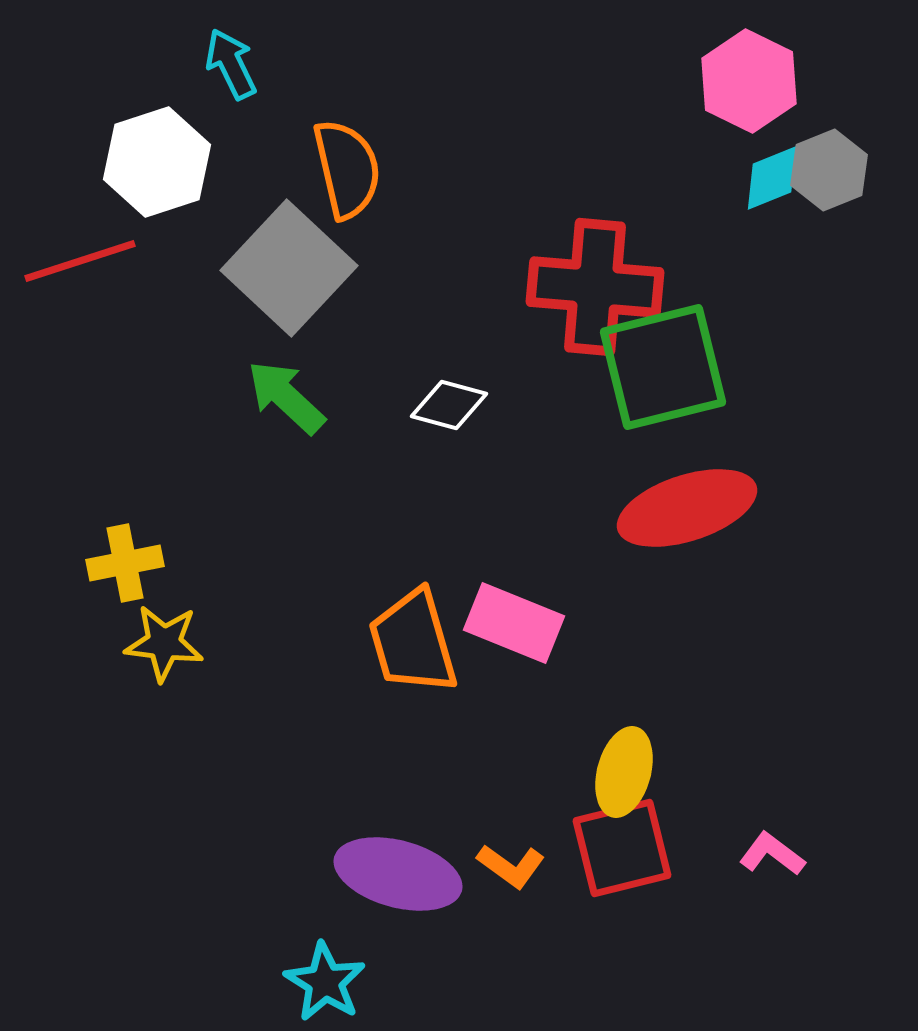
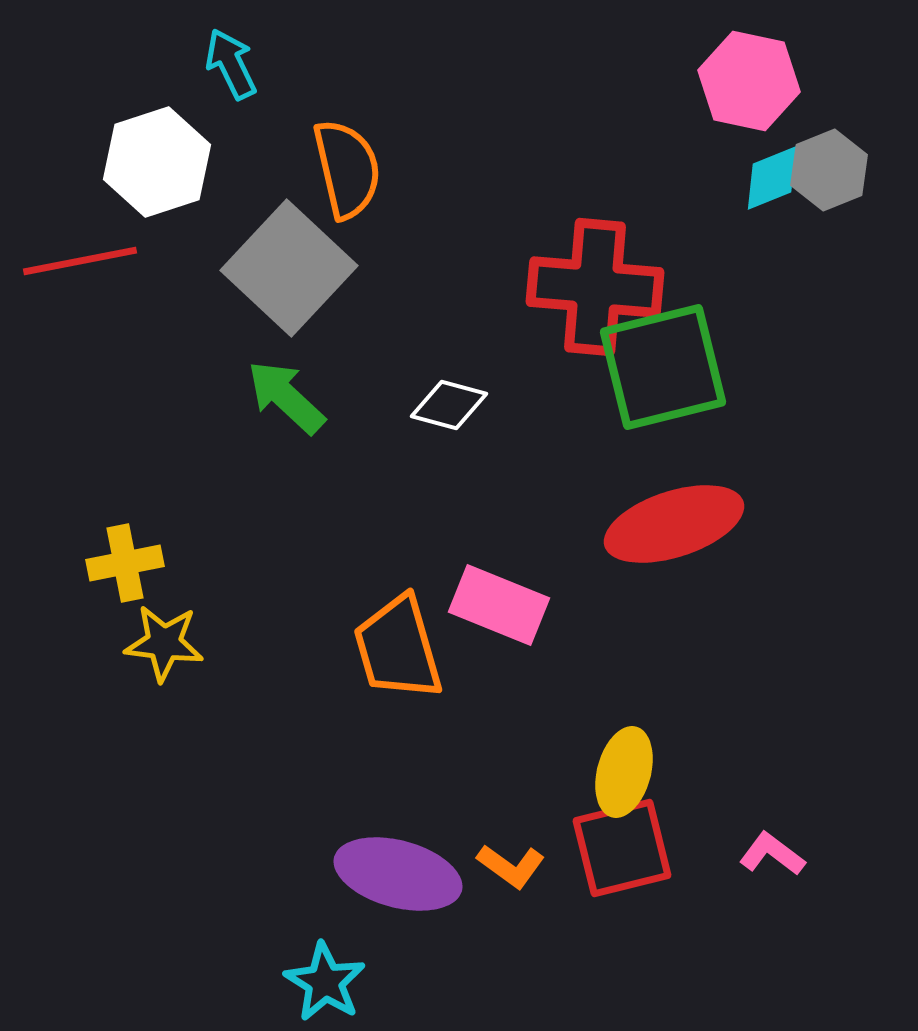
pink hexagon: rotated 14 degrees counterclockwise
red line: rotated 7 degrees clockwise
red ellipse: moved 13 px left, 16 px down
pink rectangle: moved 15 px left, 18 px up
orange trapezoid: moved 15 px left, 6 px down
